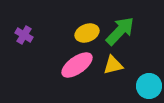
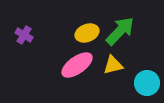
cyan circle: moved 2 px left, 3 px up
